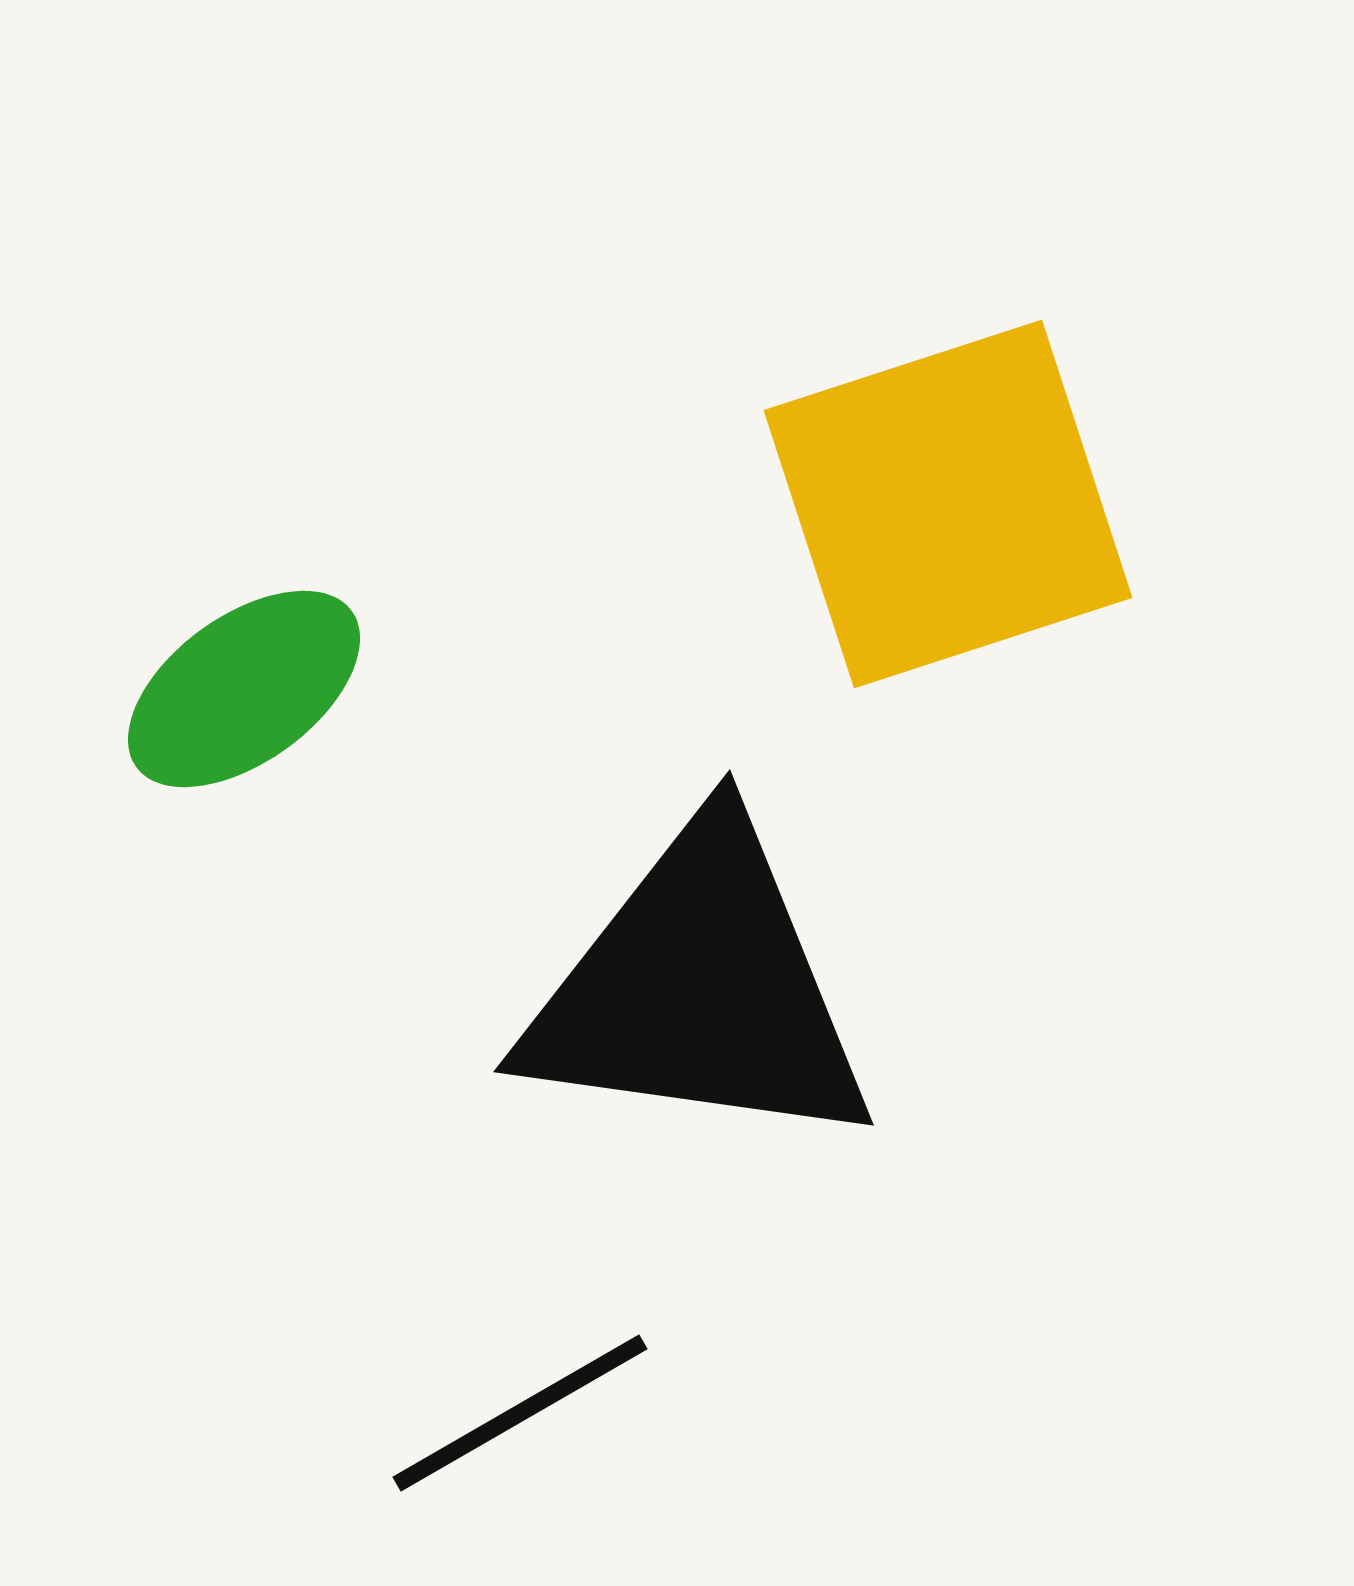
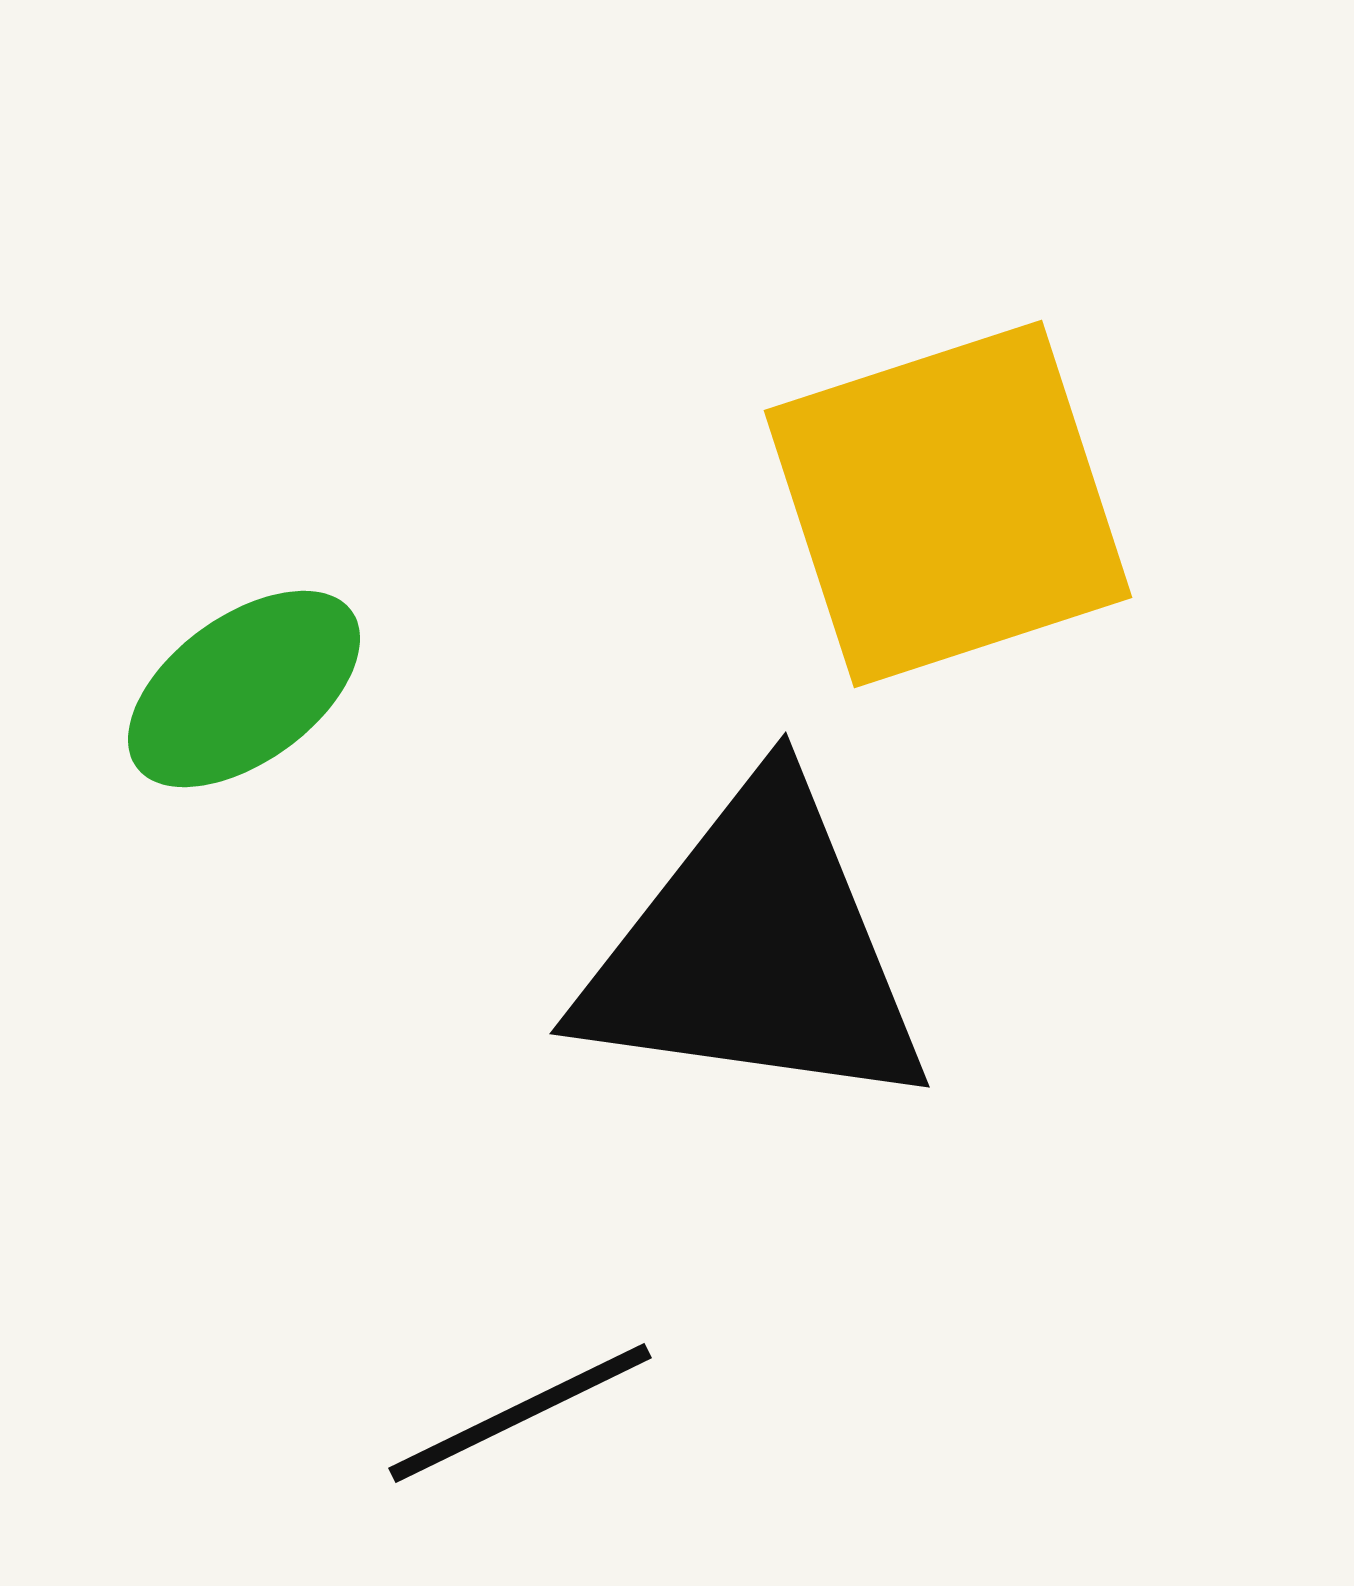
black triangle: moved 56 px right, 38 px up
black line: rotated 4 degrees clockwise
